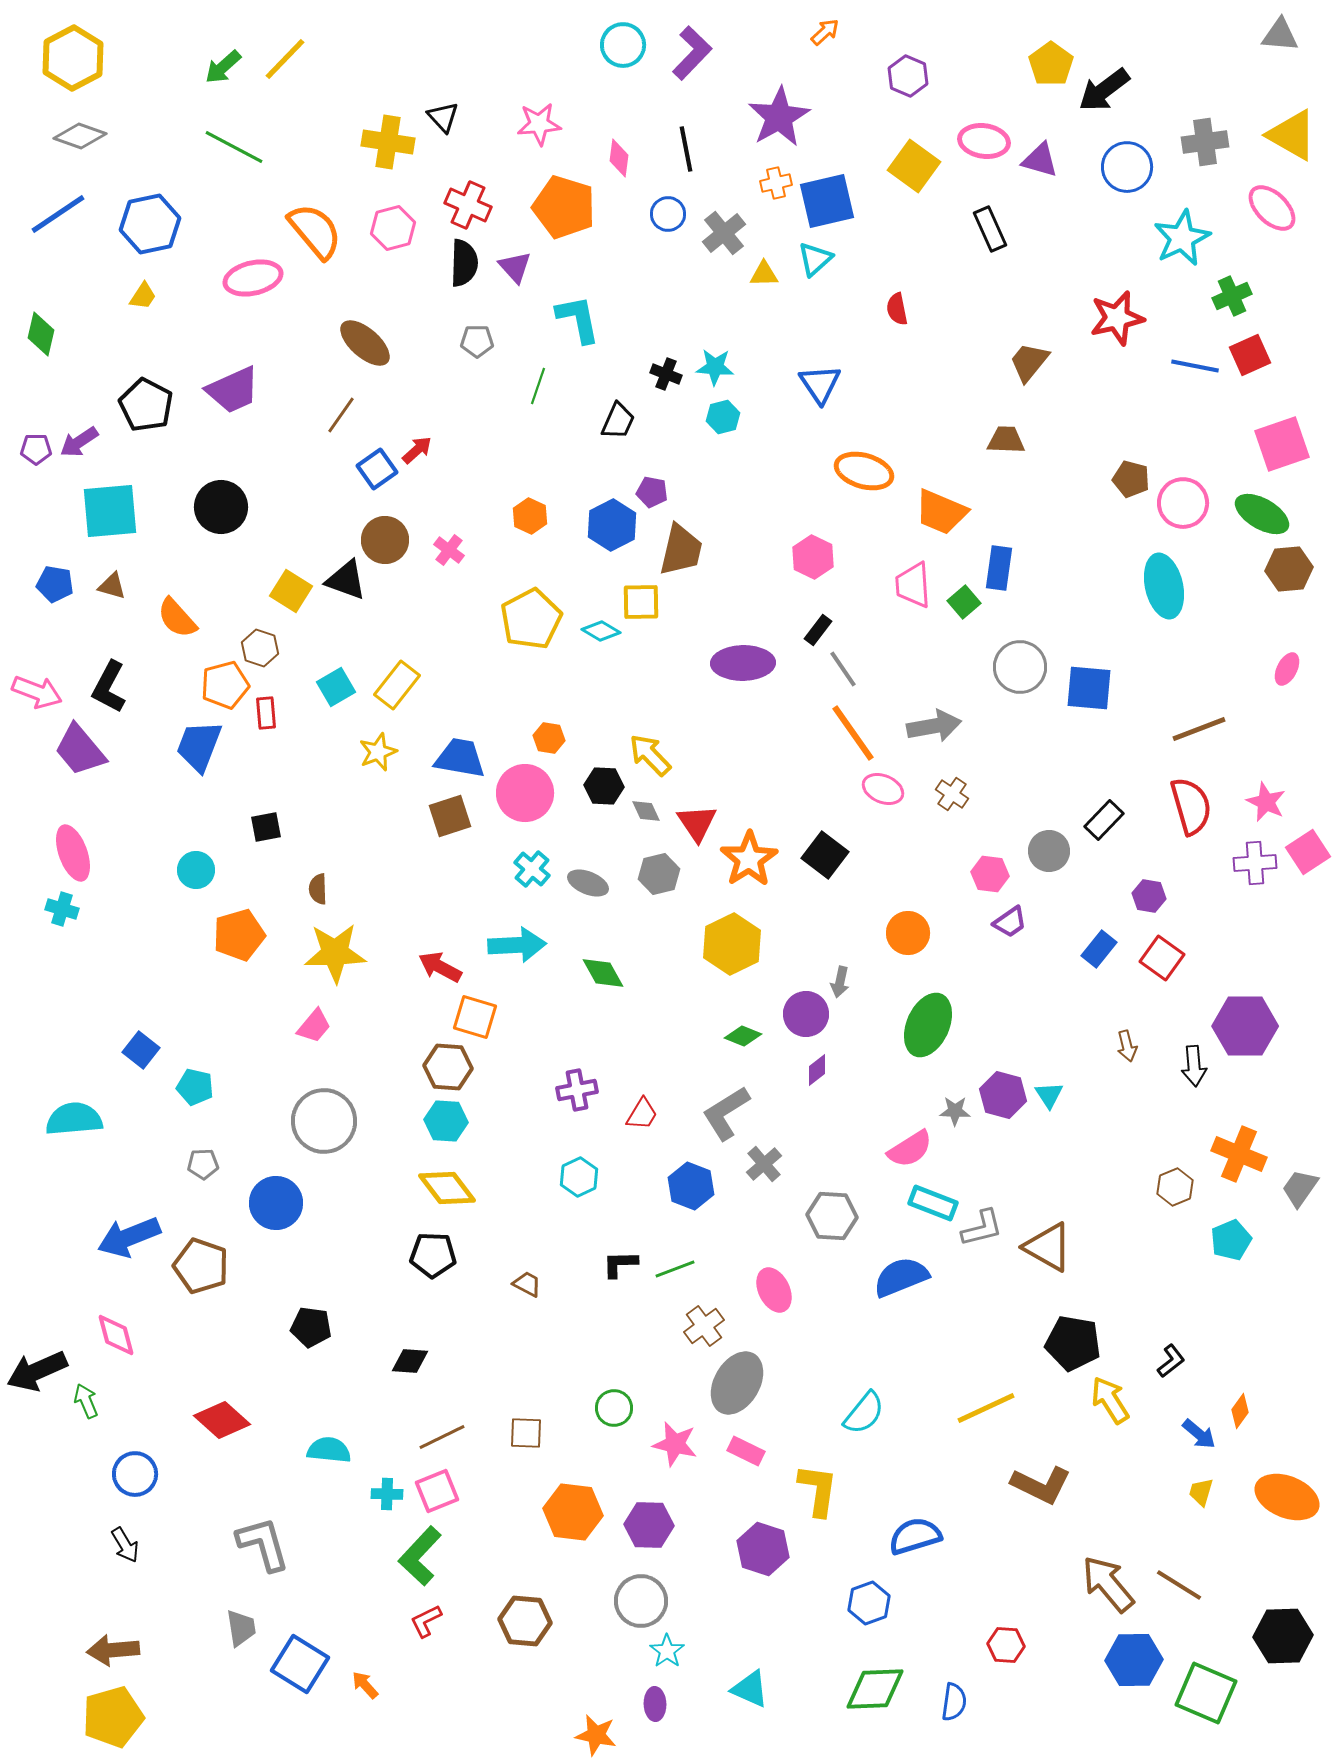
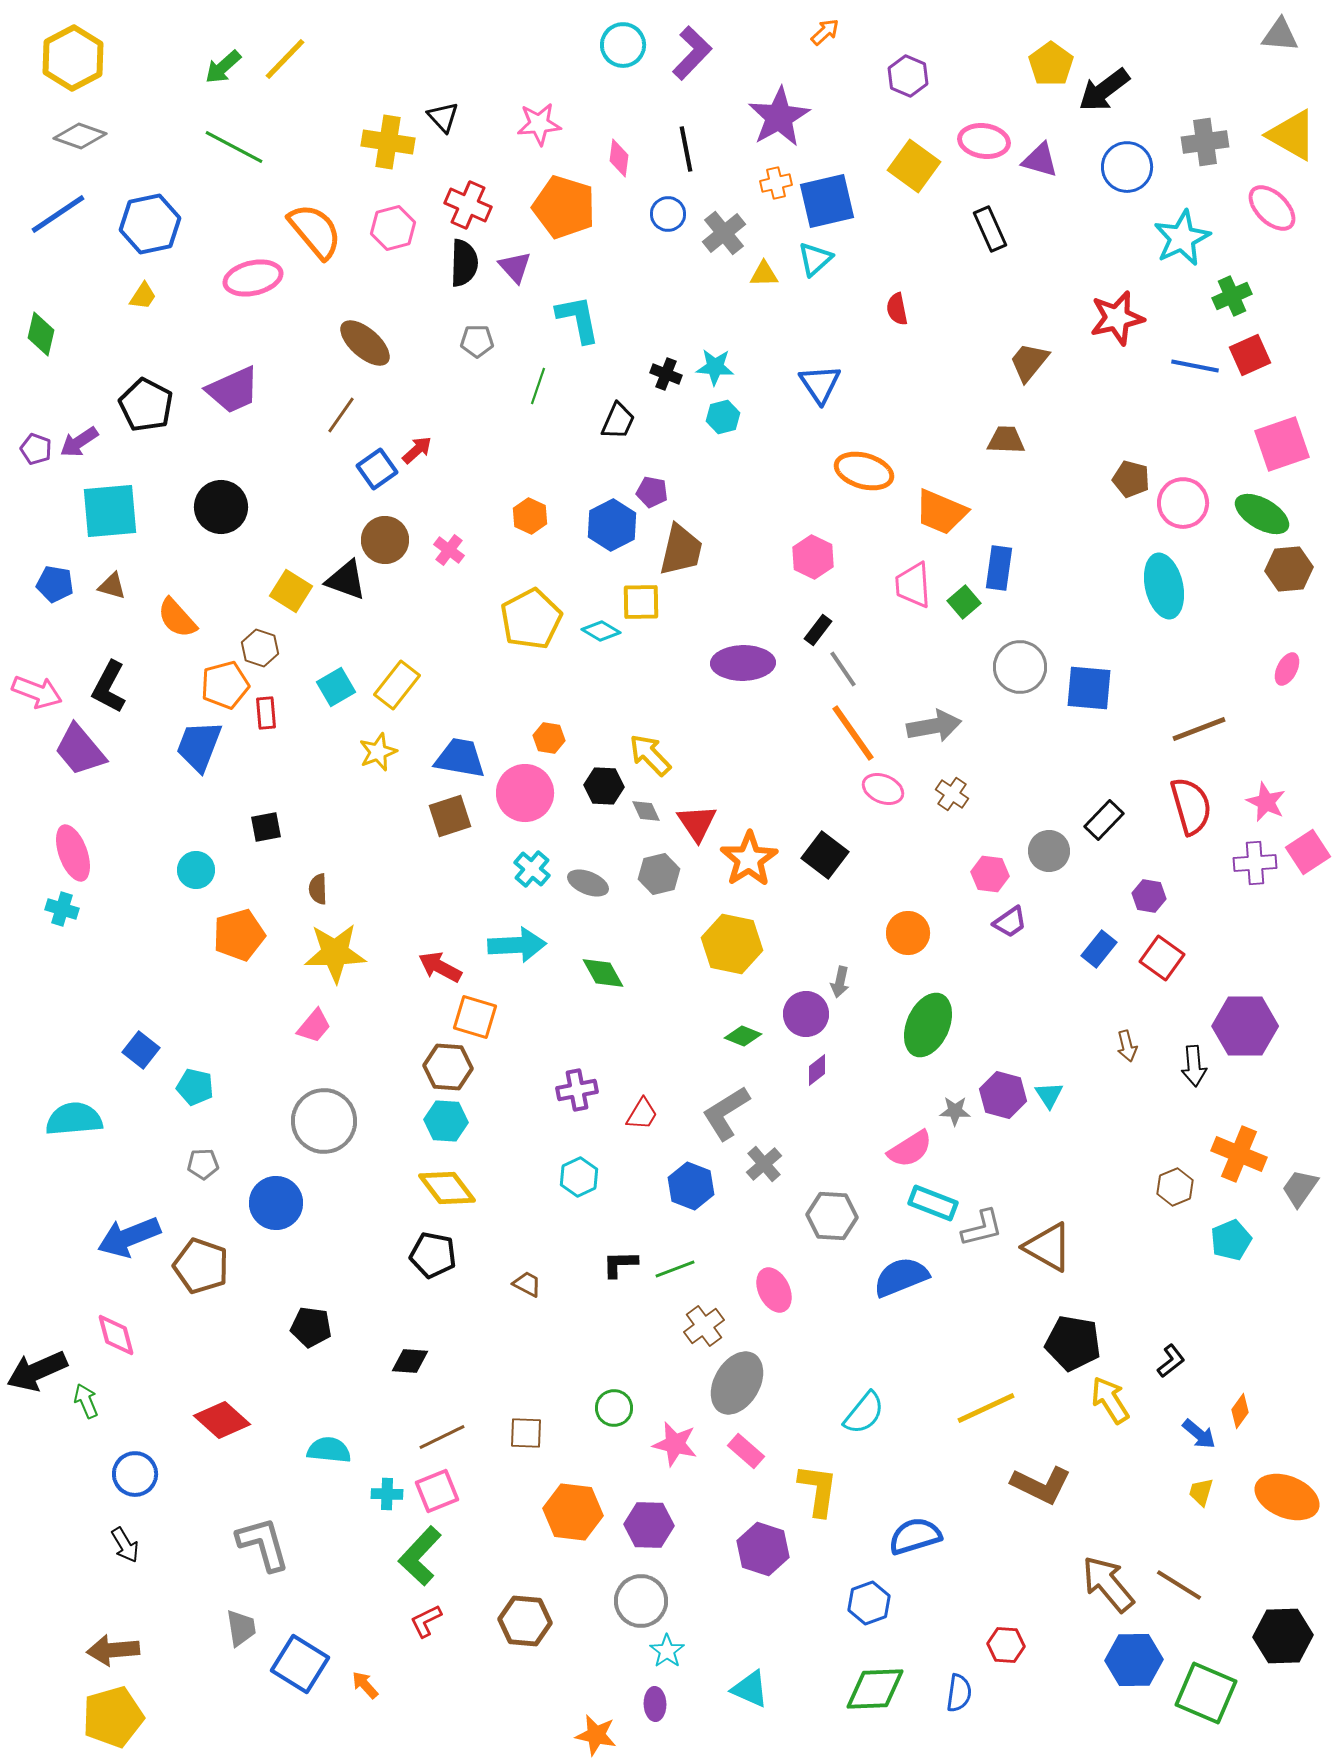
purple pentagon at (36, 449): rotated 20 degrees clockwise
yellow hexagon at (732, 944): rotated 22 degrees counterclockwise
black pentagon at (433, 1255): rotated 9 degrees clockwise
pink rectangle at (746, 1451): rotated 15 degrees clockwise
blue semicircle at (954, 1702): moved 5 px right, 9 px up
